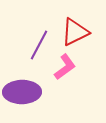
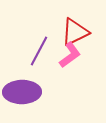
purple line: moved 6 px down
pink L-shape: moved 5 px right, 12 px up
